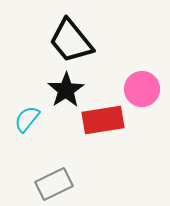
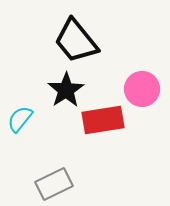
black trapezoid: moved 5 px right
cyan semicircle: moved 7 px left
